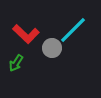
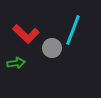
cyan line: rotated 24 degrees counterclockwise
green arrow: rotated 132 degrees counterclockwise
